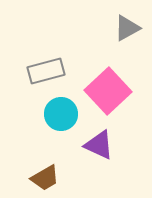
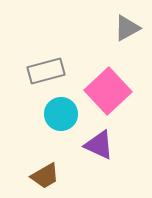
brown trapezoid: moved 2 px up
